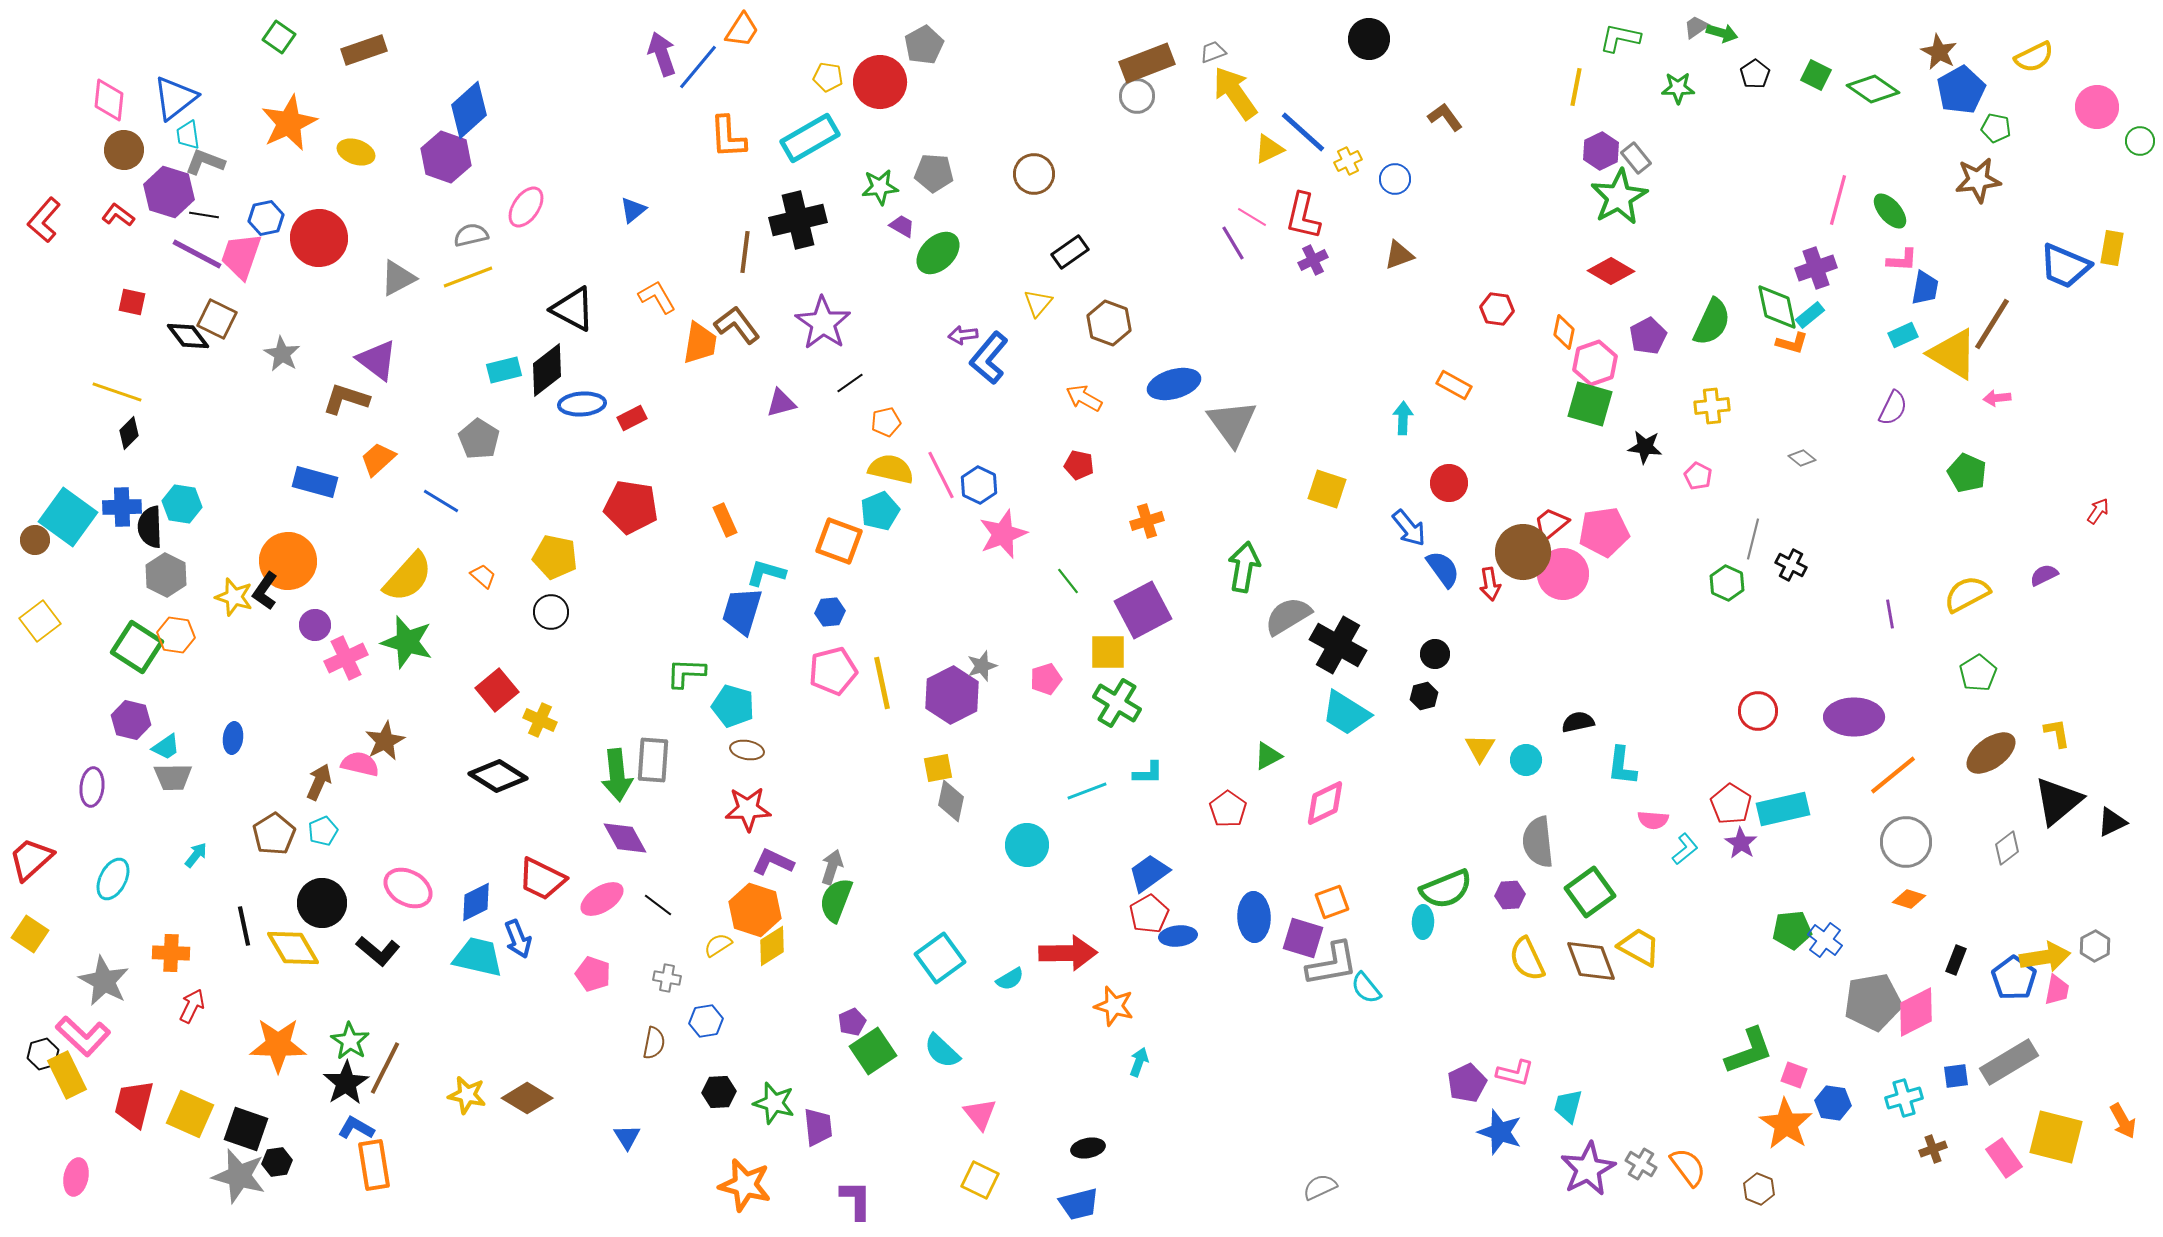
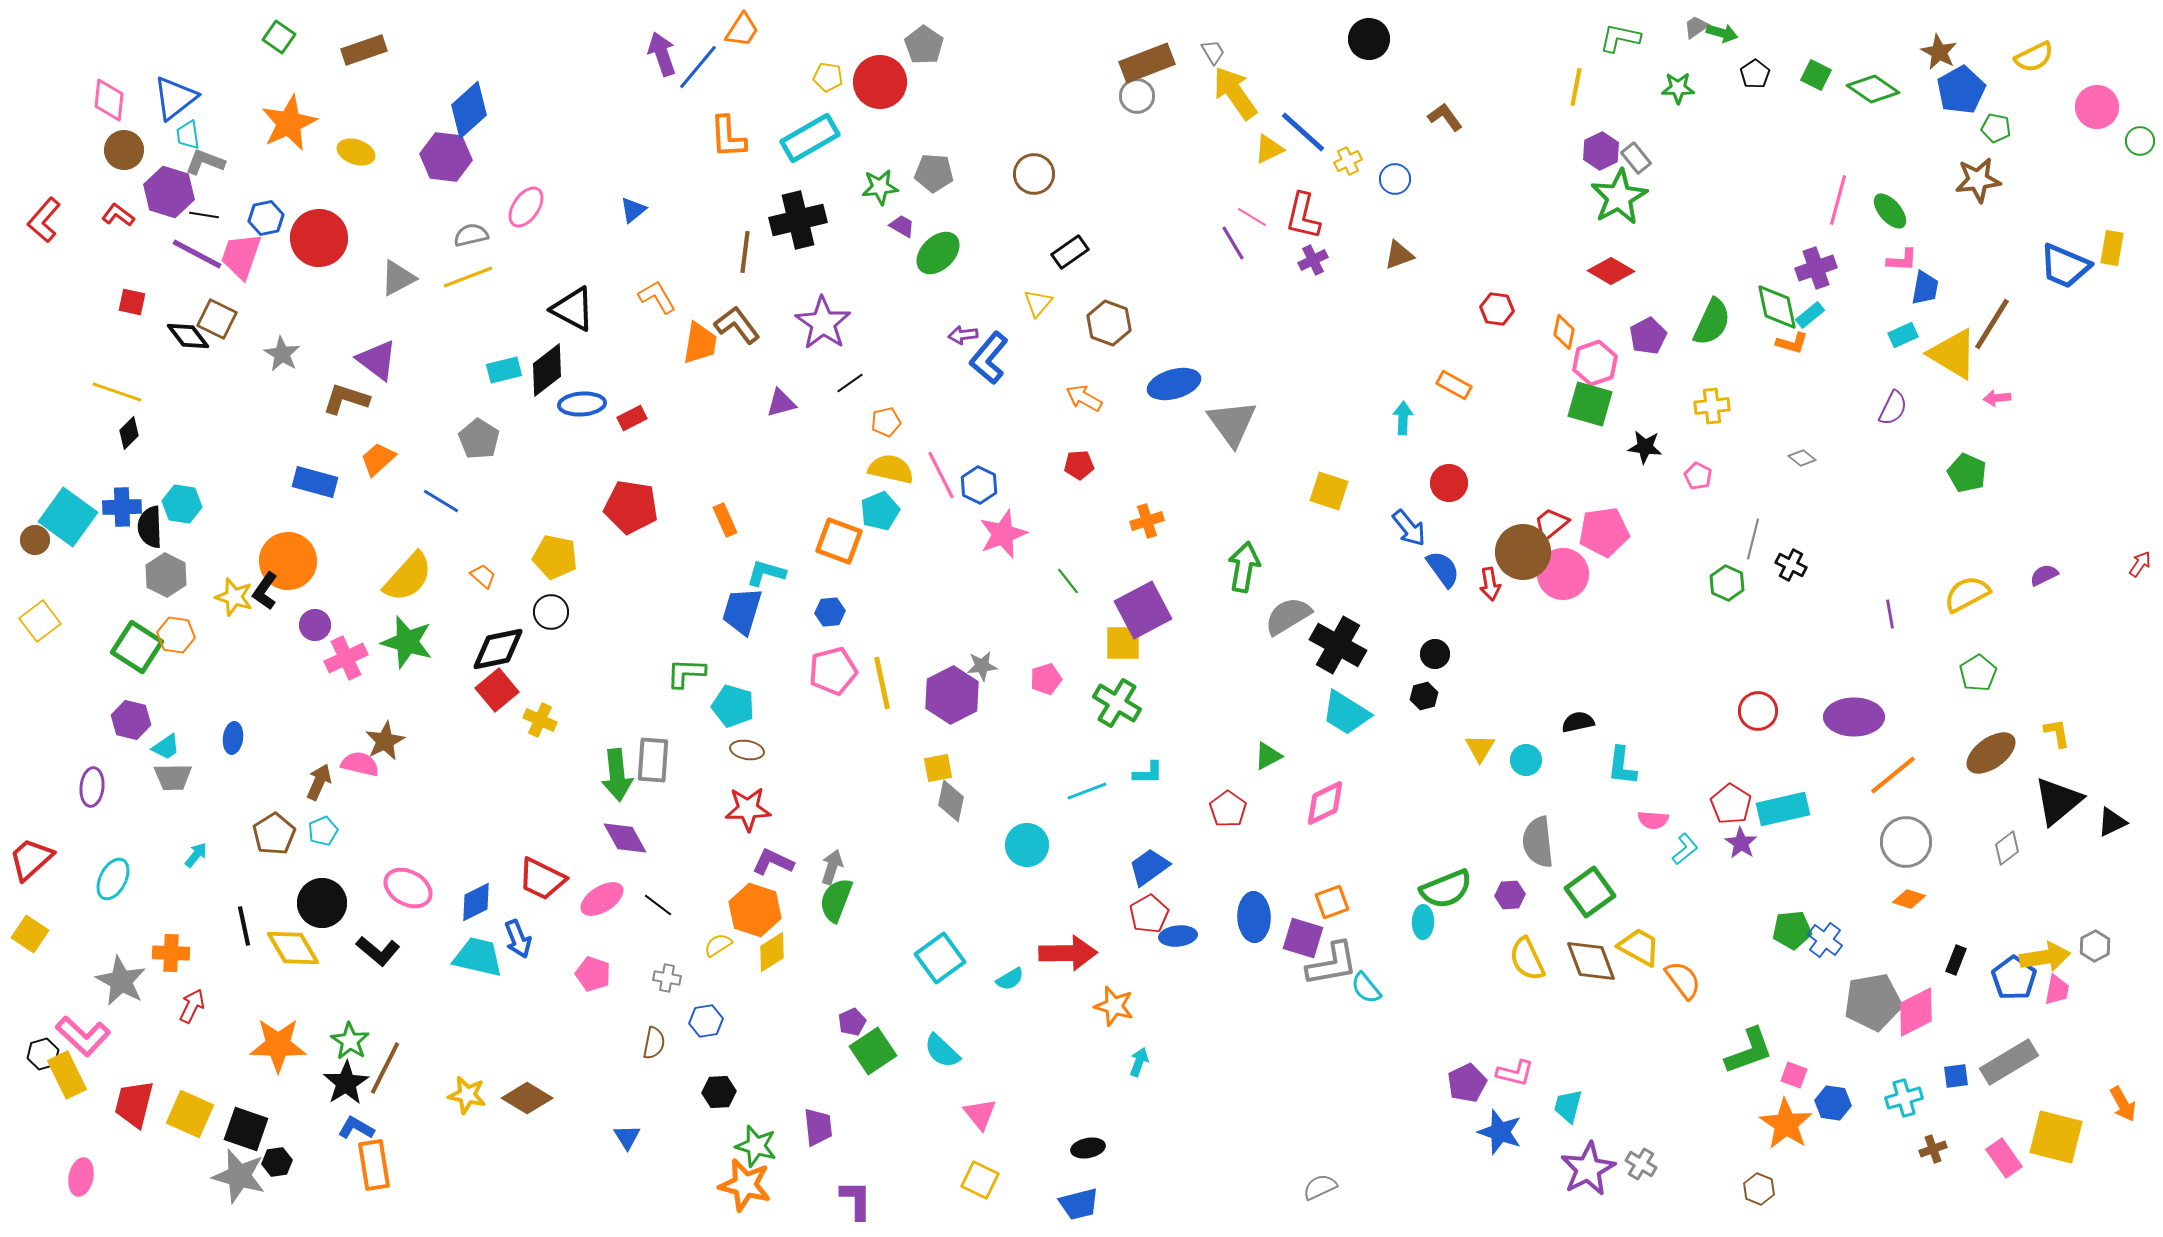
gray pentagon at (924, 45): rotated 9 degrees counterclockwise
gray trapezoid at (1213, 52): rotated 80 degrees clockwise
purple hexagon at (446, 157): rotated 12 degrees counterclockwise
red pentagon at (1079, 465): rotated 16 degrees counterclockwise
yellow square at (1327, 489): moved 2 px right, 2 px down
red arrow at (2098, 511): moved 42 px right, 53 px down
yellow square at (1108, 652): moved 15 px right, 9 px up
gray star at (982, 666): rotated 12 degrees clockwise
black diamond at (498, 776): moved 127 px up; rotated 44 degrees counterclockwise
blue trapezoid at (1149, 873): moved 6 px up
yellow diamond at (772, 946): moved 6 px down
gray star at (104, 981): moved 17 px right
green star at (774, 1103): moved 18 px left, 43 px down
orange arrow at (2123, 1121): moved 17 px up
orange semicircle at (1688, 1167): moved 5 px left, 187 px up
pink ellipse at (76, 1177): moved 5 px right
